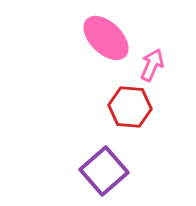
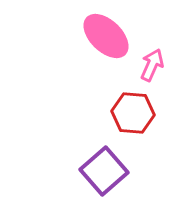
pink ellipse: moved 2 px up
red hexagon: moved 3 px right, 6 px down
